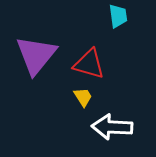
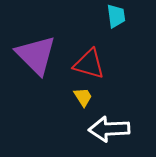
cyan trapezoid: moved 2 px left
purple triangle: rotated 24 degrees counterclockwise
white arrow: moved 3 px left, 2 px down; rotated 6 degrees counterclockwise
